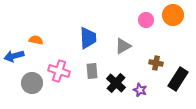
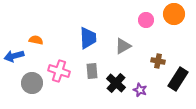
orange circle: moved 1 px right, 1 px up
brown cross: moved 2 px right, 2 px up
